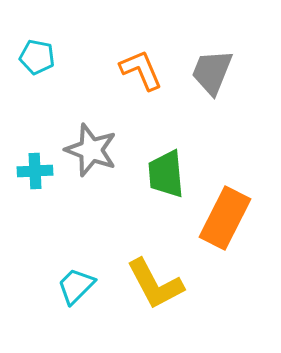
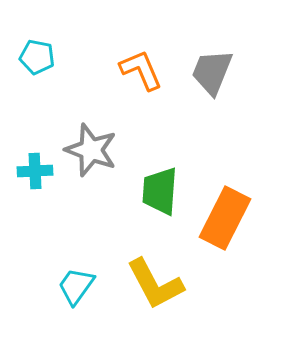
green trapezoid: moved 6 px left, 17 px down; rotated 9 degrees clockwise
cyan trapezoid: rotated 9 degrees counterclockwise
